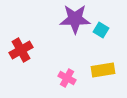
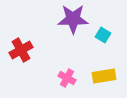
purple star: moved 2 px left
cyan square: moved 2 px right, 5 px down
yellow rectangle: moved 1 px right, 6 px down
